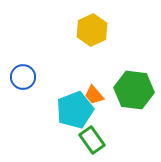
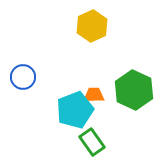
yellow hexagon: moved 4 px up
green hexagon: rotated 18 degrees clockwise
orange trapezoid: rotated 130 degrees clockwise
green rectangle: moved 2 px down
